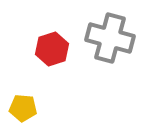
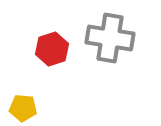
gray cross: rotated 6 degrees counterclockwise
